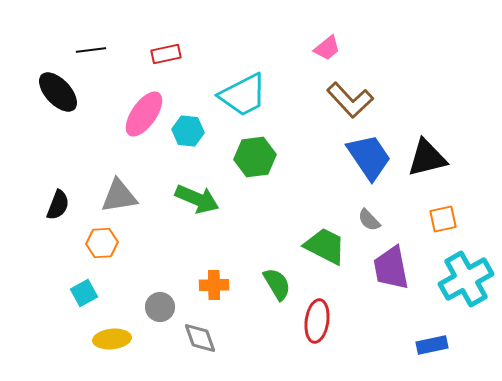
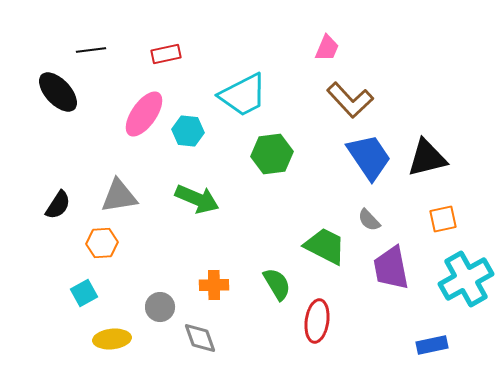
pink trapezoid: rotated 28 degrees counterclockwise
green hexagon: moved 17 px right, 3 px up
black semicircle: rotated 12 degrees clockwise
